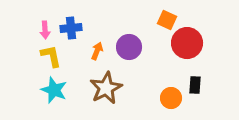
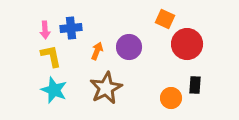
orange square: moved 2 px left, 1 px up
red circle: moved 1 px down
